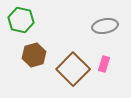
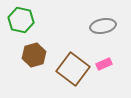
gray ellipse: moved 2 px left
pink rectangle: rotated 49 degrees clockwise
brown square: rotated 8 degrees counterclockwise
